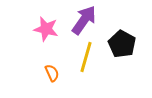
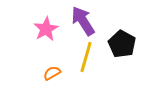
purple arrow: moved 1 px left, 1 px down; rotated 68 degrees counterclockwise
pink star: rotated 30 degrees clockwise
orange semicircle: rotated 96 degrees counterclockwise
